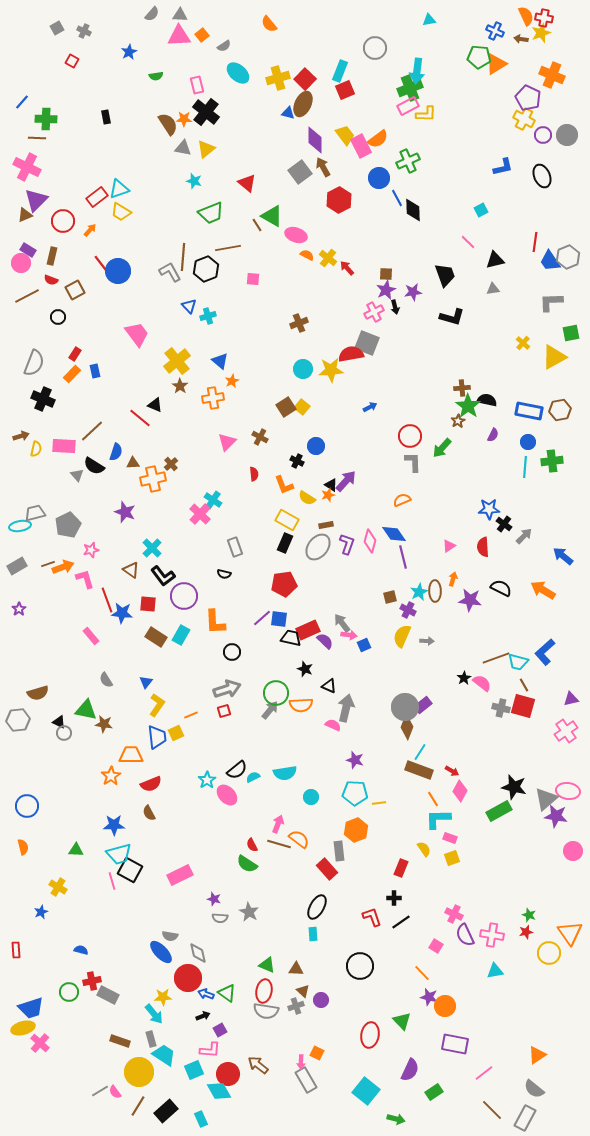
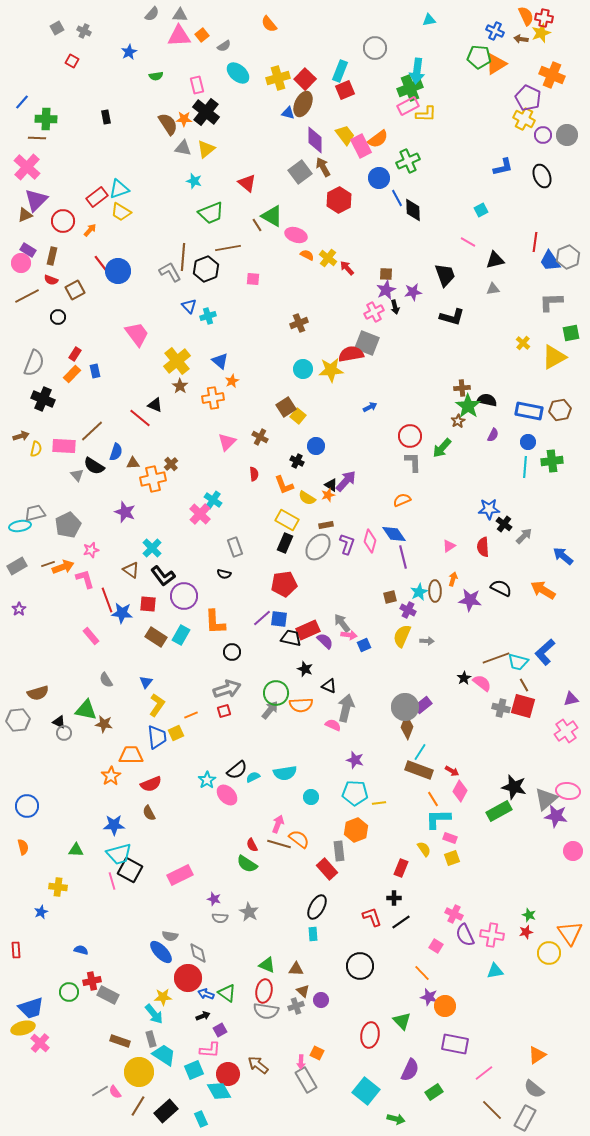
pink cross at (27, 167): rotated 16 degrees clockwise
pink line at (468, 242): rotated 14 degrees counterclockwise
yellow square at (302, 407): moved 4 px left, 9 px down
yellow cross at (58, 887): rotated 24 degrees counterclockwise
